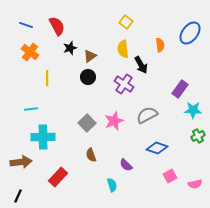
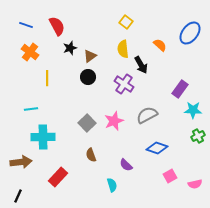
orange semicircle: rotated 40 degrees counterclockwise
